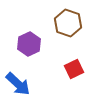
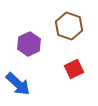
brown hexagon: moved 1 px right, 3 px down
